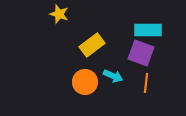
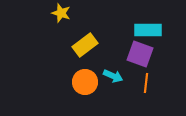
yellow star: moved 2 px right, 1 px up
yellow rectangle: moved 7 px left
purple square: moved 1 px left, 1 px down
